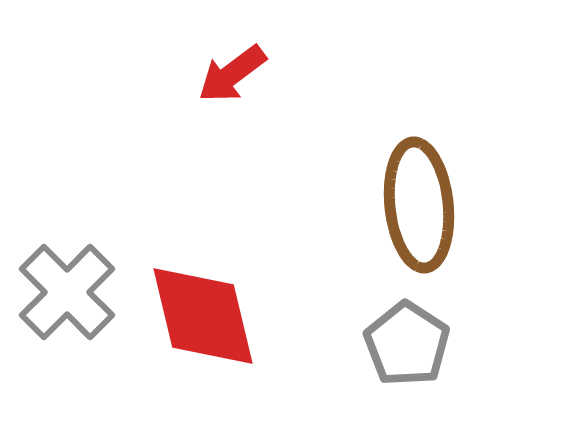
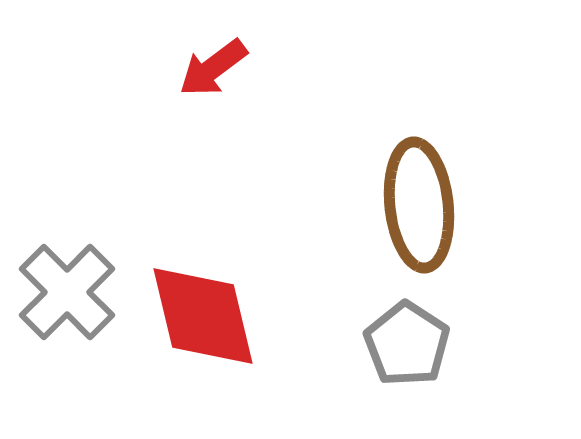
red arrow: moved 19 px left, 6 px up
